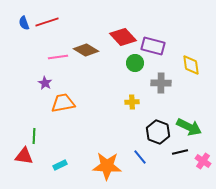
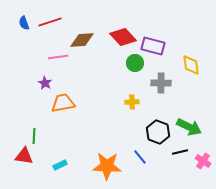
red line: moved 3 px right
brown diamond: moved 4 px left, 10 px up; rotated 35 degrees counterclockwise
